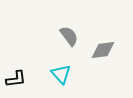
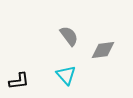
cyan triangle: moved 5 px right, 1 px down
black L-shape: moved 3 px right, 2 px down
